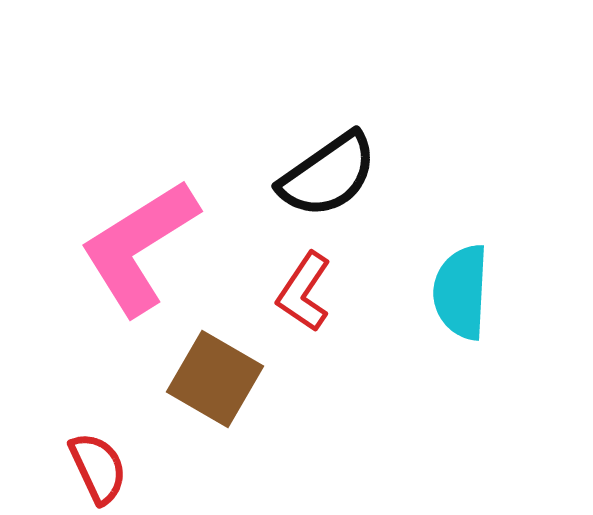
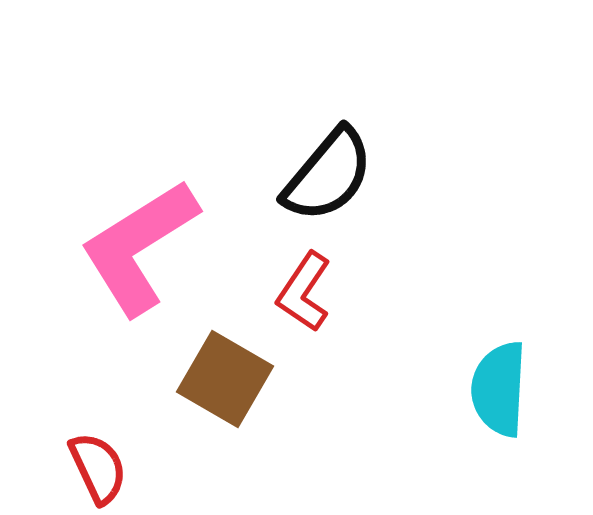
black semicircle: rotated 15 degrees counterclockwise
cyan semicircle: moved 38 px right, 97 px down
brown square: moved 10 px right
